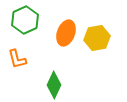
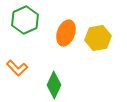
yellow hexagon: moved 1 px right
orange L-shape: moved 9 px down; rotated 30 degrees counterclockwise
